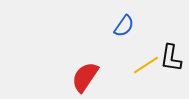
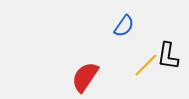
black L-shape: moved 3 px left, 2 px up
yellow line: rotated 12 degrees counterclockwise
